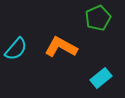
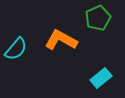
orange L-shape: moved 7 px up
